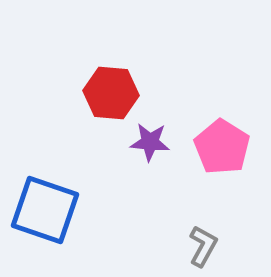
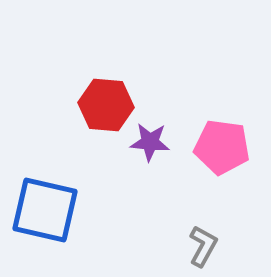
red hexagon: moved 5 px left, 12 px down
pink pentagon: rotated 24 degrees counterclockwise
blue square: rotated 6 degrees counterclockwise
